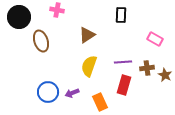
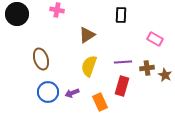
black circle: moved 2 px left, 3 px up
brown ellipse: moved 18 px down
red rectangle: moved 2 px left, 1 px down
